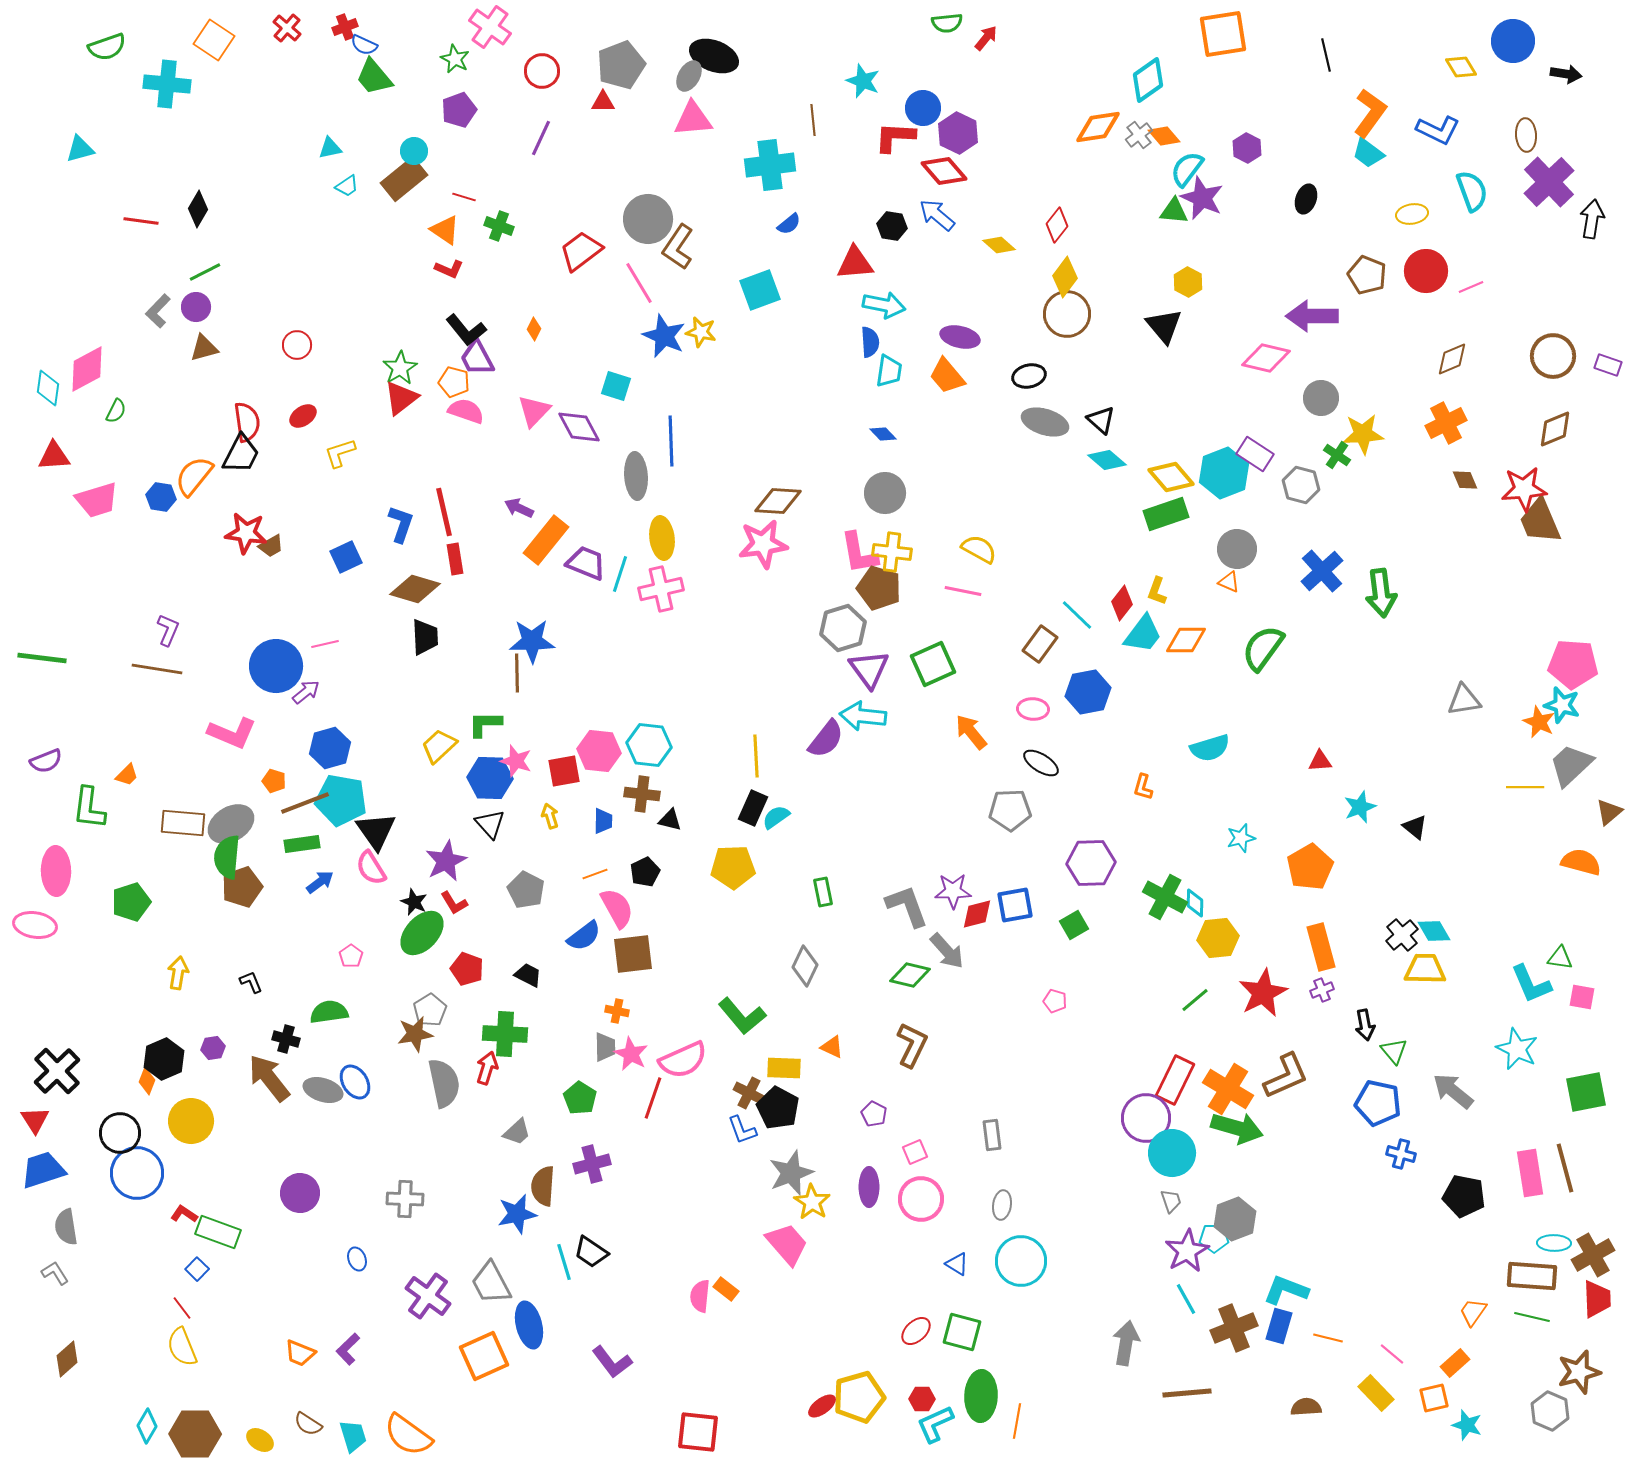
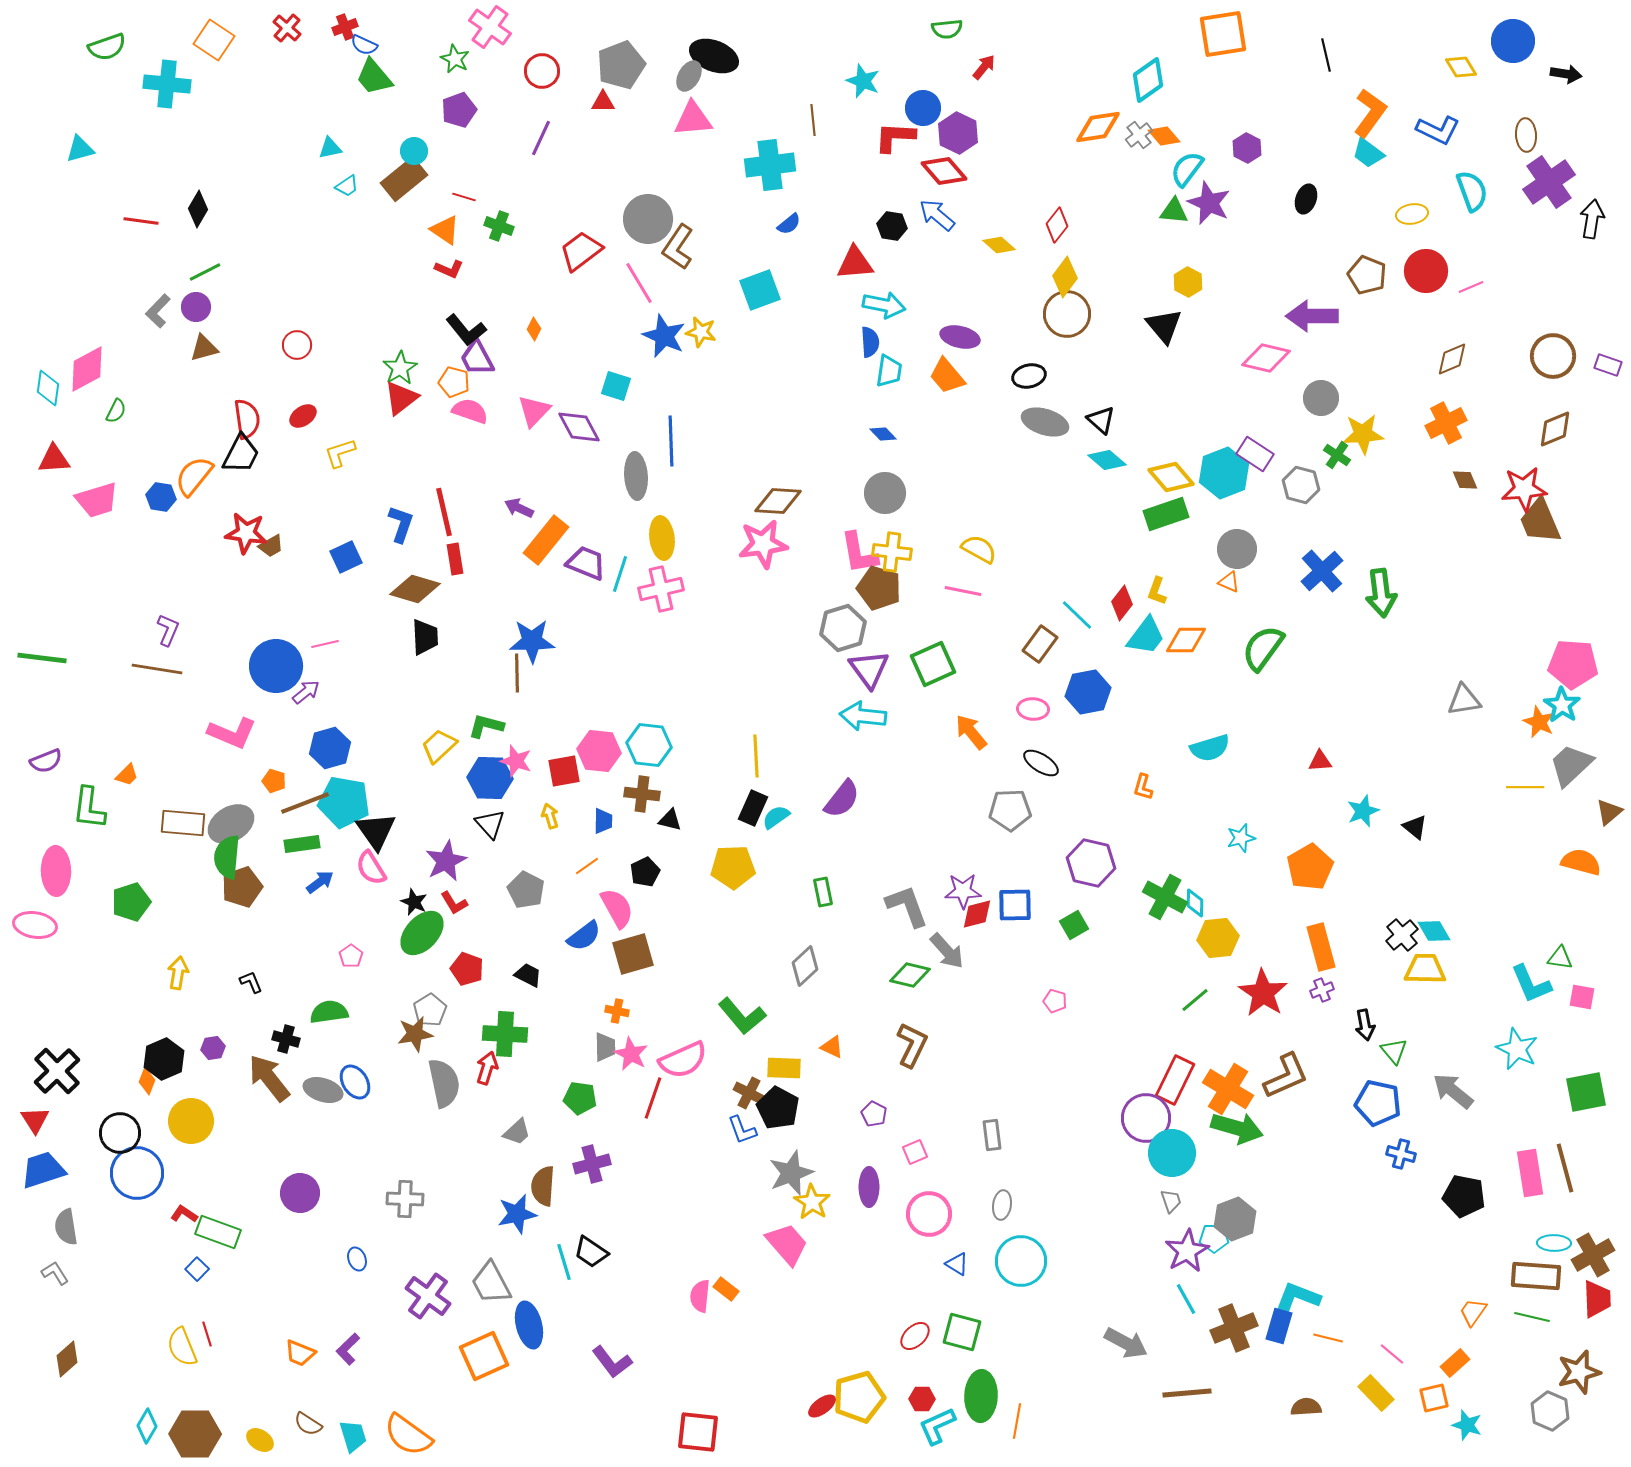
green semicircle at (947, 23): moved 6 px down
red arrow at (986, 38): moved 2 px left, 29 px down
purple cross at (1549, 182): rotated 9 degrees clockwise
purple star at (1202, 198): moved 7 px right, 5 px down
pink semicircle at (466, 411): moved 4 px right
red semicircle at (247, 422): moved 3 px up
red triangle at (54, 456): moved 3 px down
cyan trapezoid at (1143, 634): moved 3 px right, 2 px down
cyan star at (1562, 705): rotated 18 degrees clockwise
green L-shape at (485, 724): moved 1 px right, 2 px down; rotated 15 degrees clockwise
purple semicircle at (826, 739): moved 16 px right, 60 px down
cyan pentagon at (341, 800): moved 3 px right, 2 px down
cyan star at (1360, 807): moved 3 px right, 4 px down
purple hexagon at (1091, 863): rotated 15 degrees clockwise
orange line at (595, 874): moved 8 px left, 8 px up; rotated 15 degrees counterclockwise
purple star at (953, 891): moved 10 px right
blue square at (1015, 905): rotated 9 degrees clockwise
brown square at (633, 954): rotated 9 degrees counterclockwise
gray diamond at (805, 966): rotated 21 degrees clockwise
red star at (1263, 993): rotated 12 degrees counterclockwise
green pentagon at (580, 1098): rotated 24 degrees counterclockwise
pink circle at (921, 1199): moved 8 px right, 15 px down
brown rectangle at (1532, 1276): moved 4 px right
cyan L-shape at (1286, 1290): moved 12 px right, 7 px down
red line at (182, 1308): moved 25 px right, 26 px down; rotated 20 degrees clockwise
red ellipse at (916, 1331): moved 1 px left, 5 px down
gray arrow at (1126, 1343): rotated 108 degrees clockwise
cyan L-shape at (935, 1424): moved 2 px right, 2 px down
